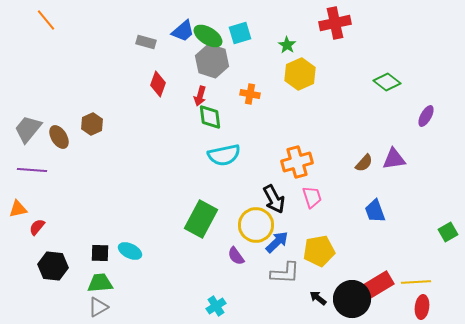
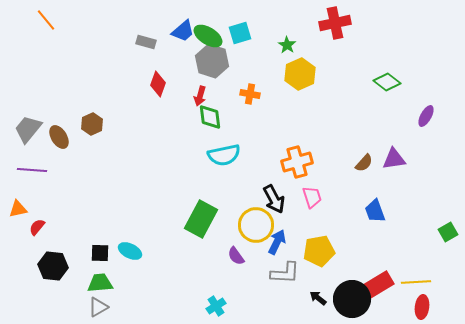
blue arrow at (277, 242): rotated 20 degrees counterclockwise
